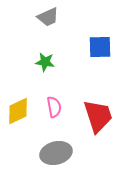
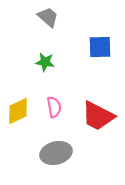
gray trapezoid: rotated 115 degrees counterclockwise
red trapezoid: rotated 135 degrees clockwise
